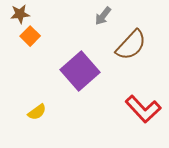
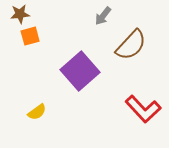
orange square: rotated 30 degrees clockwise
